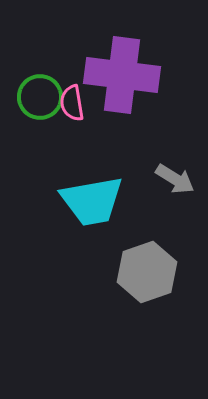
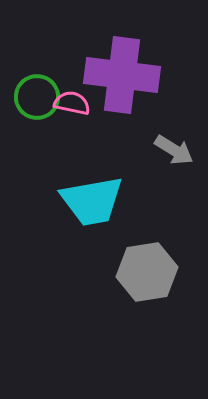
green circle: moved 3 px left
pink semicircle: rotated 111 degrees clockwise
gray arrow: moved 1 px left, 29 px up
gray hexagon: rotated 10 degrees clockwise
